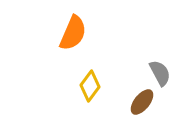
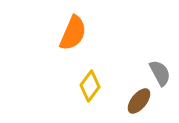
brown ellipse: moved 3 px left, 1 px up
